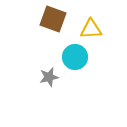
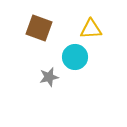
brown square: moved 14 px left, 9 px down
